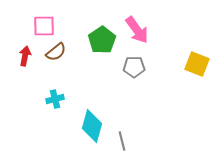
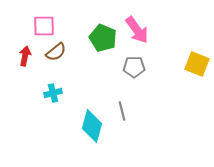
green pentagon: moved 1 px right, 2 px up; rotated 16 degrees counterclockwise
cyan cross: moved 2 px left, 6 px up
gray line: moved 30 px up
